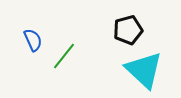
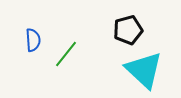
blue semicircle: rotated 20 degrees clockwise
green line: moved 2 px right, 2 px up
